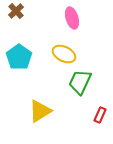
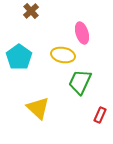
brown cross: moved 15 px right
pink ellipse: moved 10 px right, 15 px down
yellow ellipse: moved 1 px left, 1 px down; rotated 15 degrees counterclockwise
yellow triangle: moved 2 px left, 3 px up; rotated 45 degrees counterclockwise
